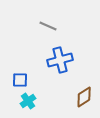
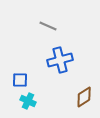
cyan cross: rotated 28 degrees counterclockwise
